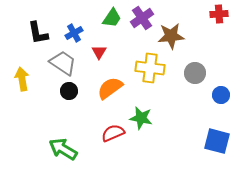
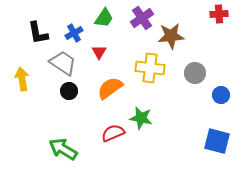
green trapezoid: moved 8 px left
